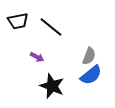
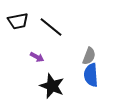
blue semicircle: rotated 125 degrees clockwise
